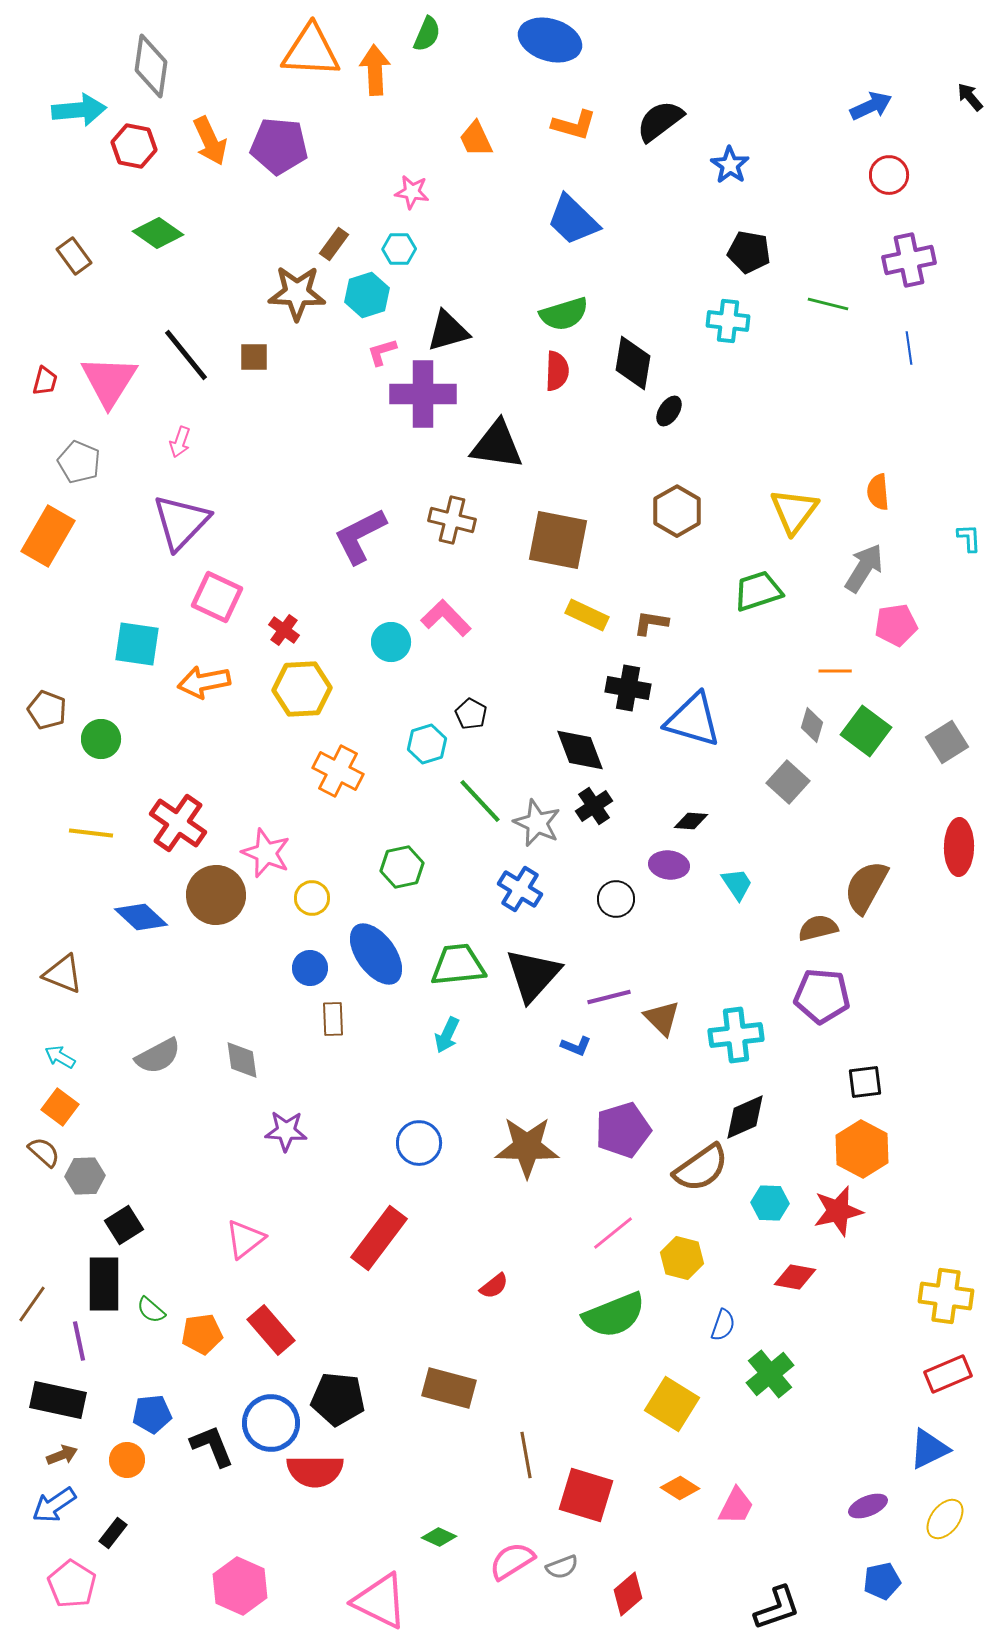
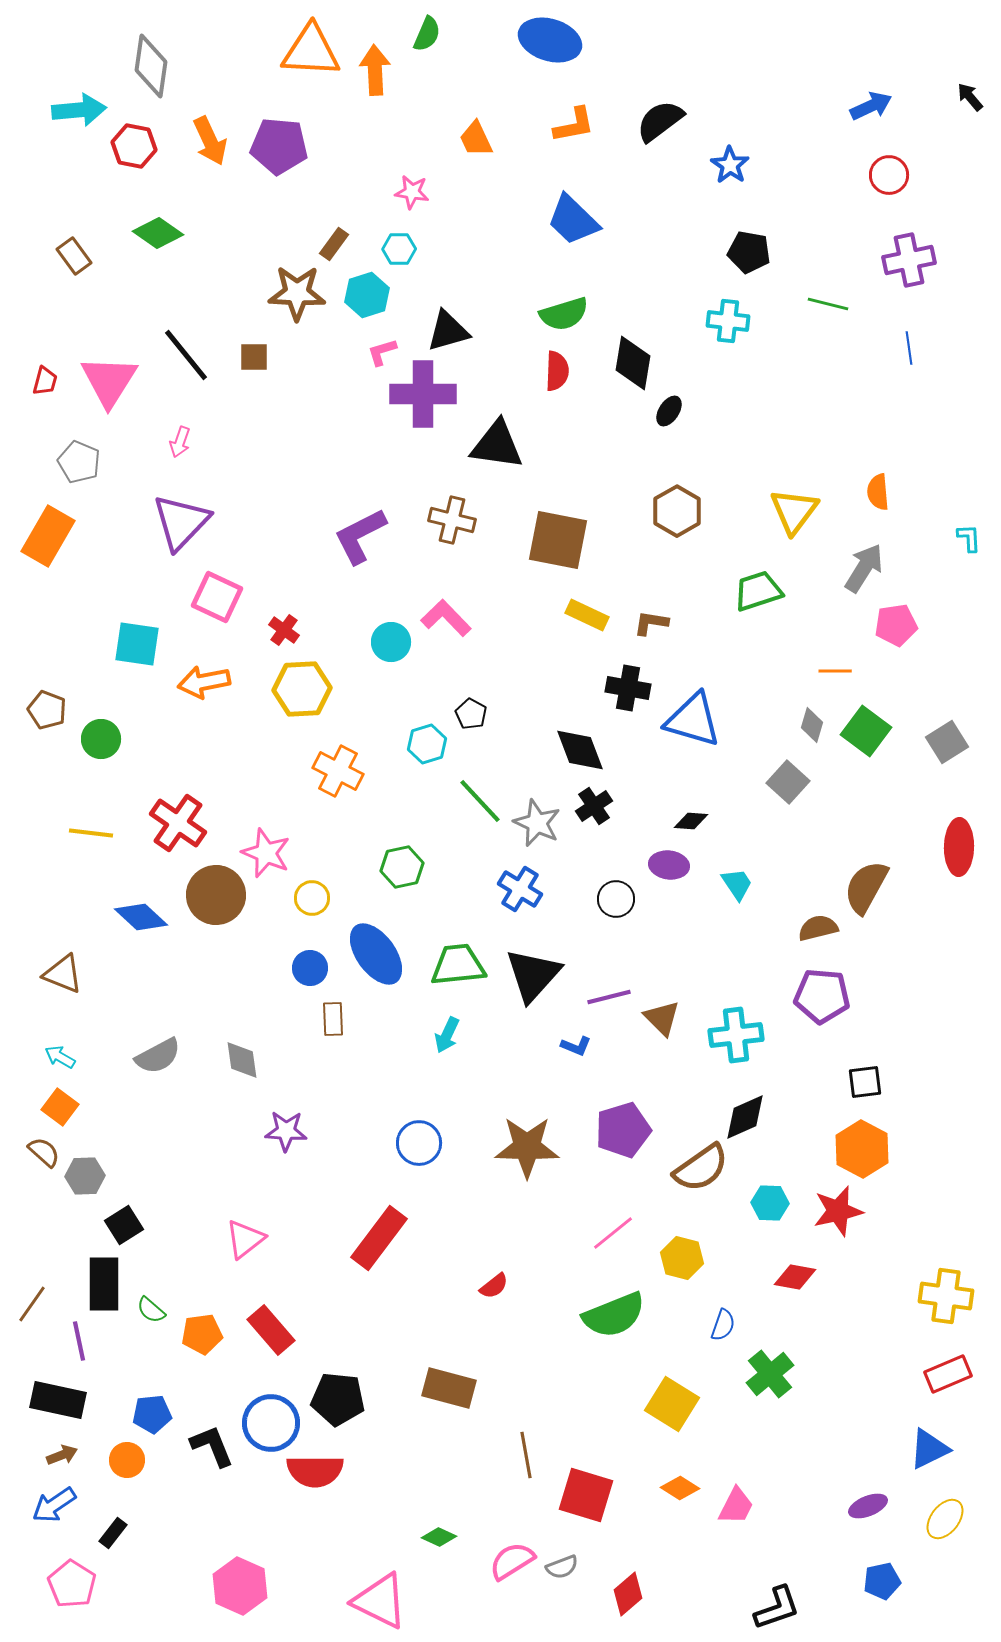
orange L-shape at (574, 125): rotated 27 degrees counterclockwise
